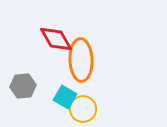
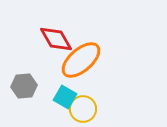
orange ellipse: rotated 51 degrees clockwise
gray hexagon: moved 1 px right
